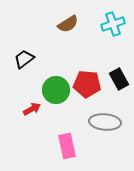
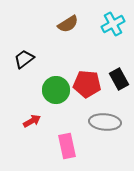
cyan cross: rotated 10 degrees counterclockwise
red arrow: moved 12 px down
